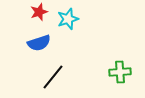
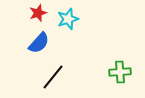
red star: moved 1 px left, 1 px down
blue semicircle: rotated 30 degrees counterclockwise
